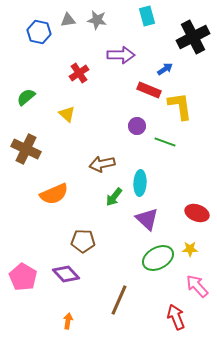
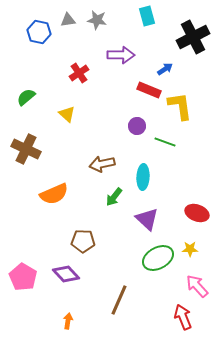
cyan ellipse: moved 3 px right, 6 px up
red arrow: moved 7 px right
